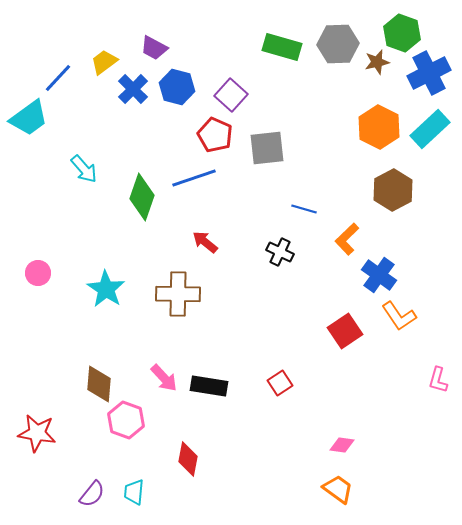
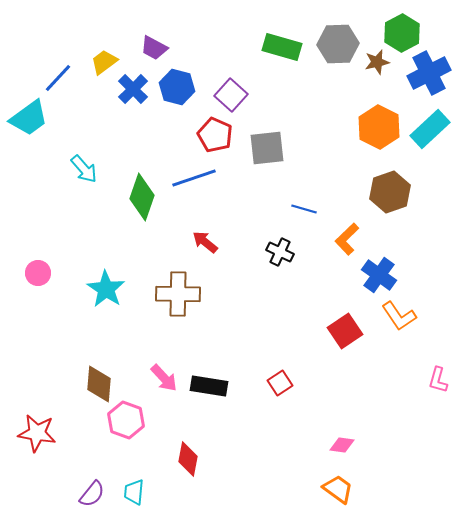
green hexagon at (402, 33): rotated 12 degrees clockwise
brown hexagon at (393, 190): moved 3 px left, 2 px down; rotated 9 degrees clockwise
